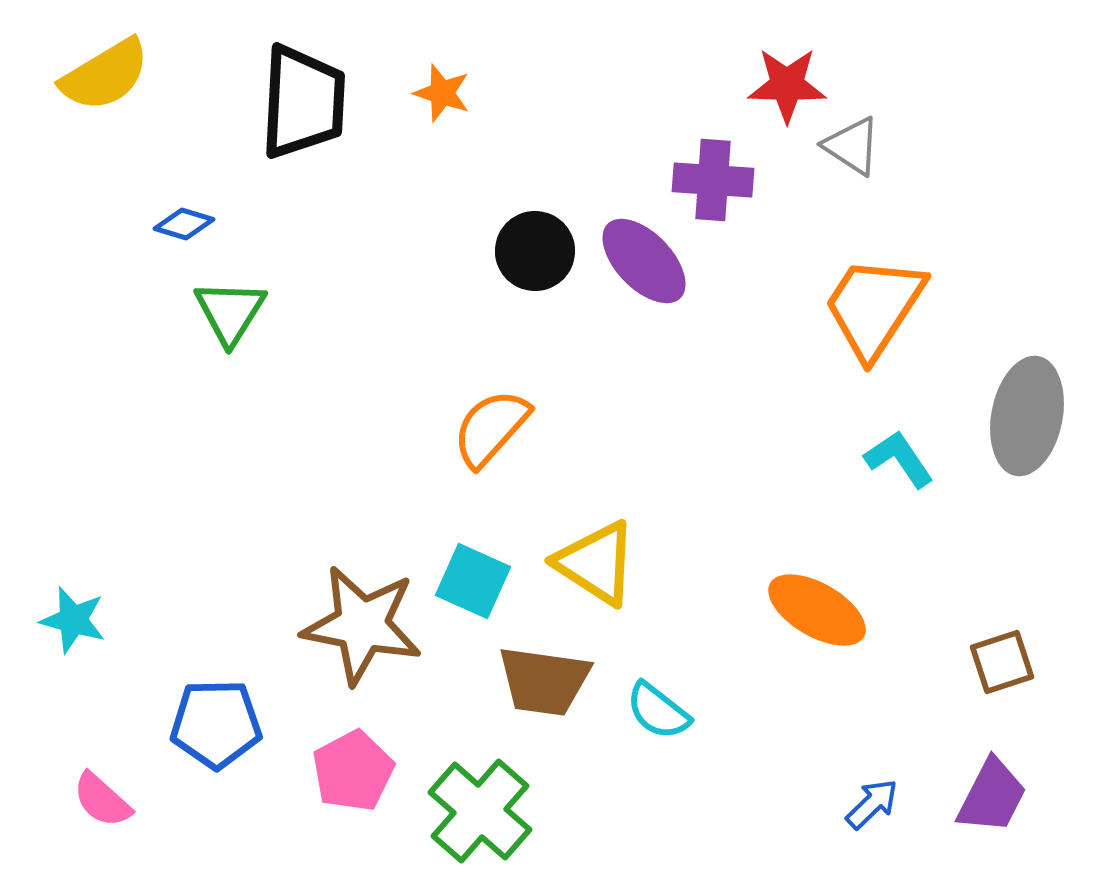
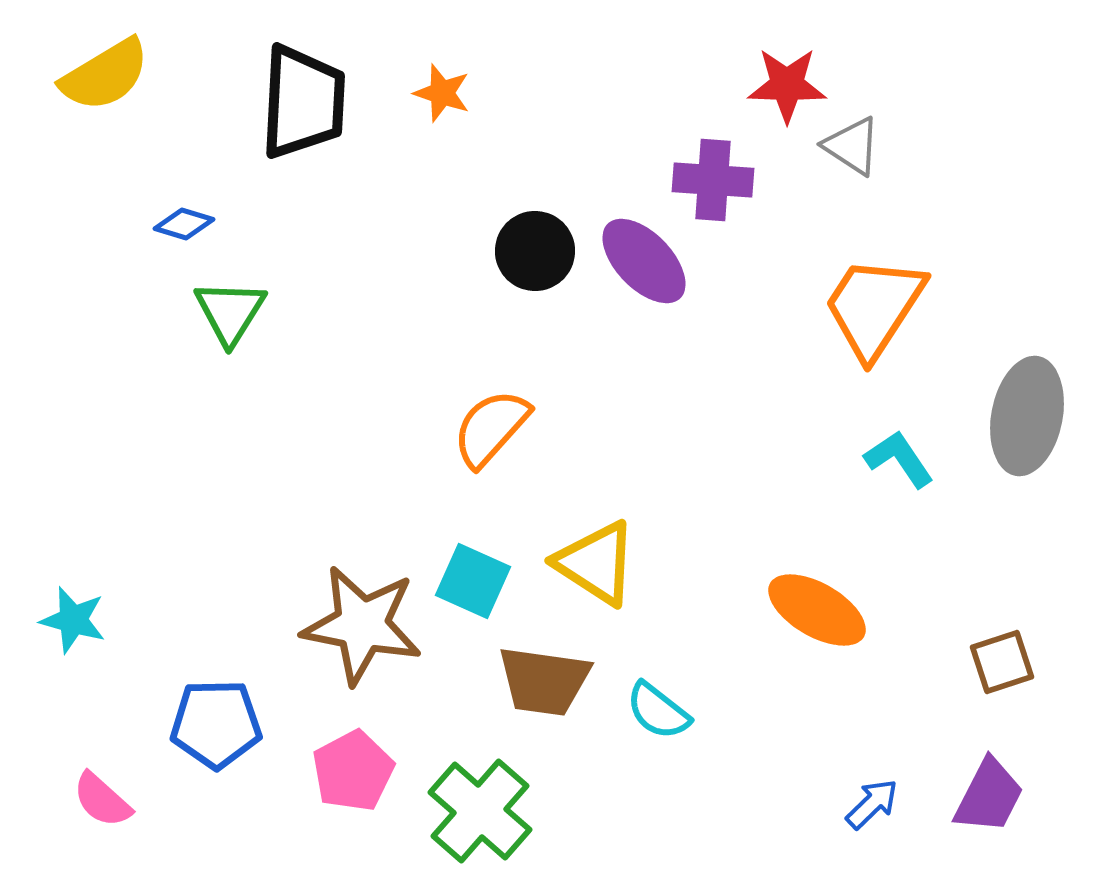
purple trapezoid: moved 3 px left
